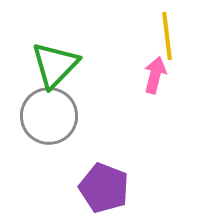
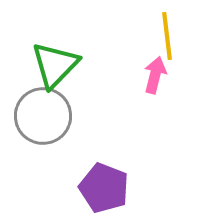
gray circle: moved 6 px left
